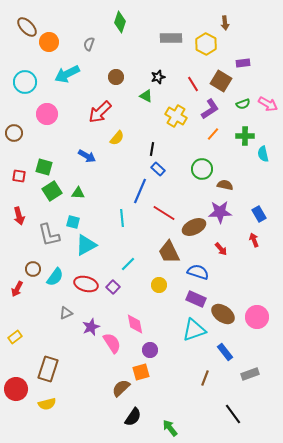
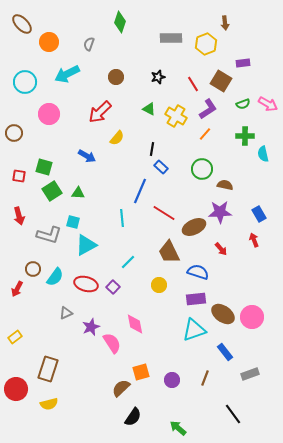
brown ellipse at (27, 27): moved 5 px left, 3 px up
yellow hexagon at (206, 44): rotated 10 degrees clockwise
green triangle at (146, 96): moved 3 px right, 13 px down
purple L-shape at (210, 109): moved 2 px left
pink circle at (47, 114): moved 2 px right
orange line at (213, 134): moved 8 px left
blue rectangle at (158, 169): moved 3 px right, 2 px up
gray L-shape at (49, 235): rotated 60 degrees counterclockwise
cyan line at (128, 264): moved 2 px up
purple rectangle at (196, 299): rotated 30 degrees counterclockwise
pink circle at (257, 317): moved 5 px left
purple circle at (150, 350): moved 22 px right, 30 px down
yellow semicircle at (47, 404): moved 2 px right
green arrow at (170, 428): moved 8 px right; rotated 12 degrees counterclockwise
